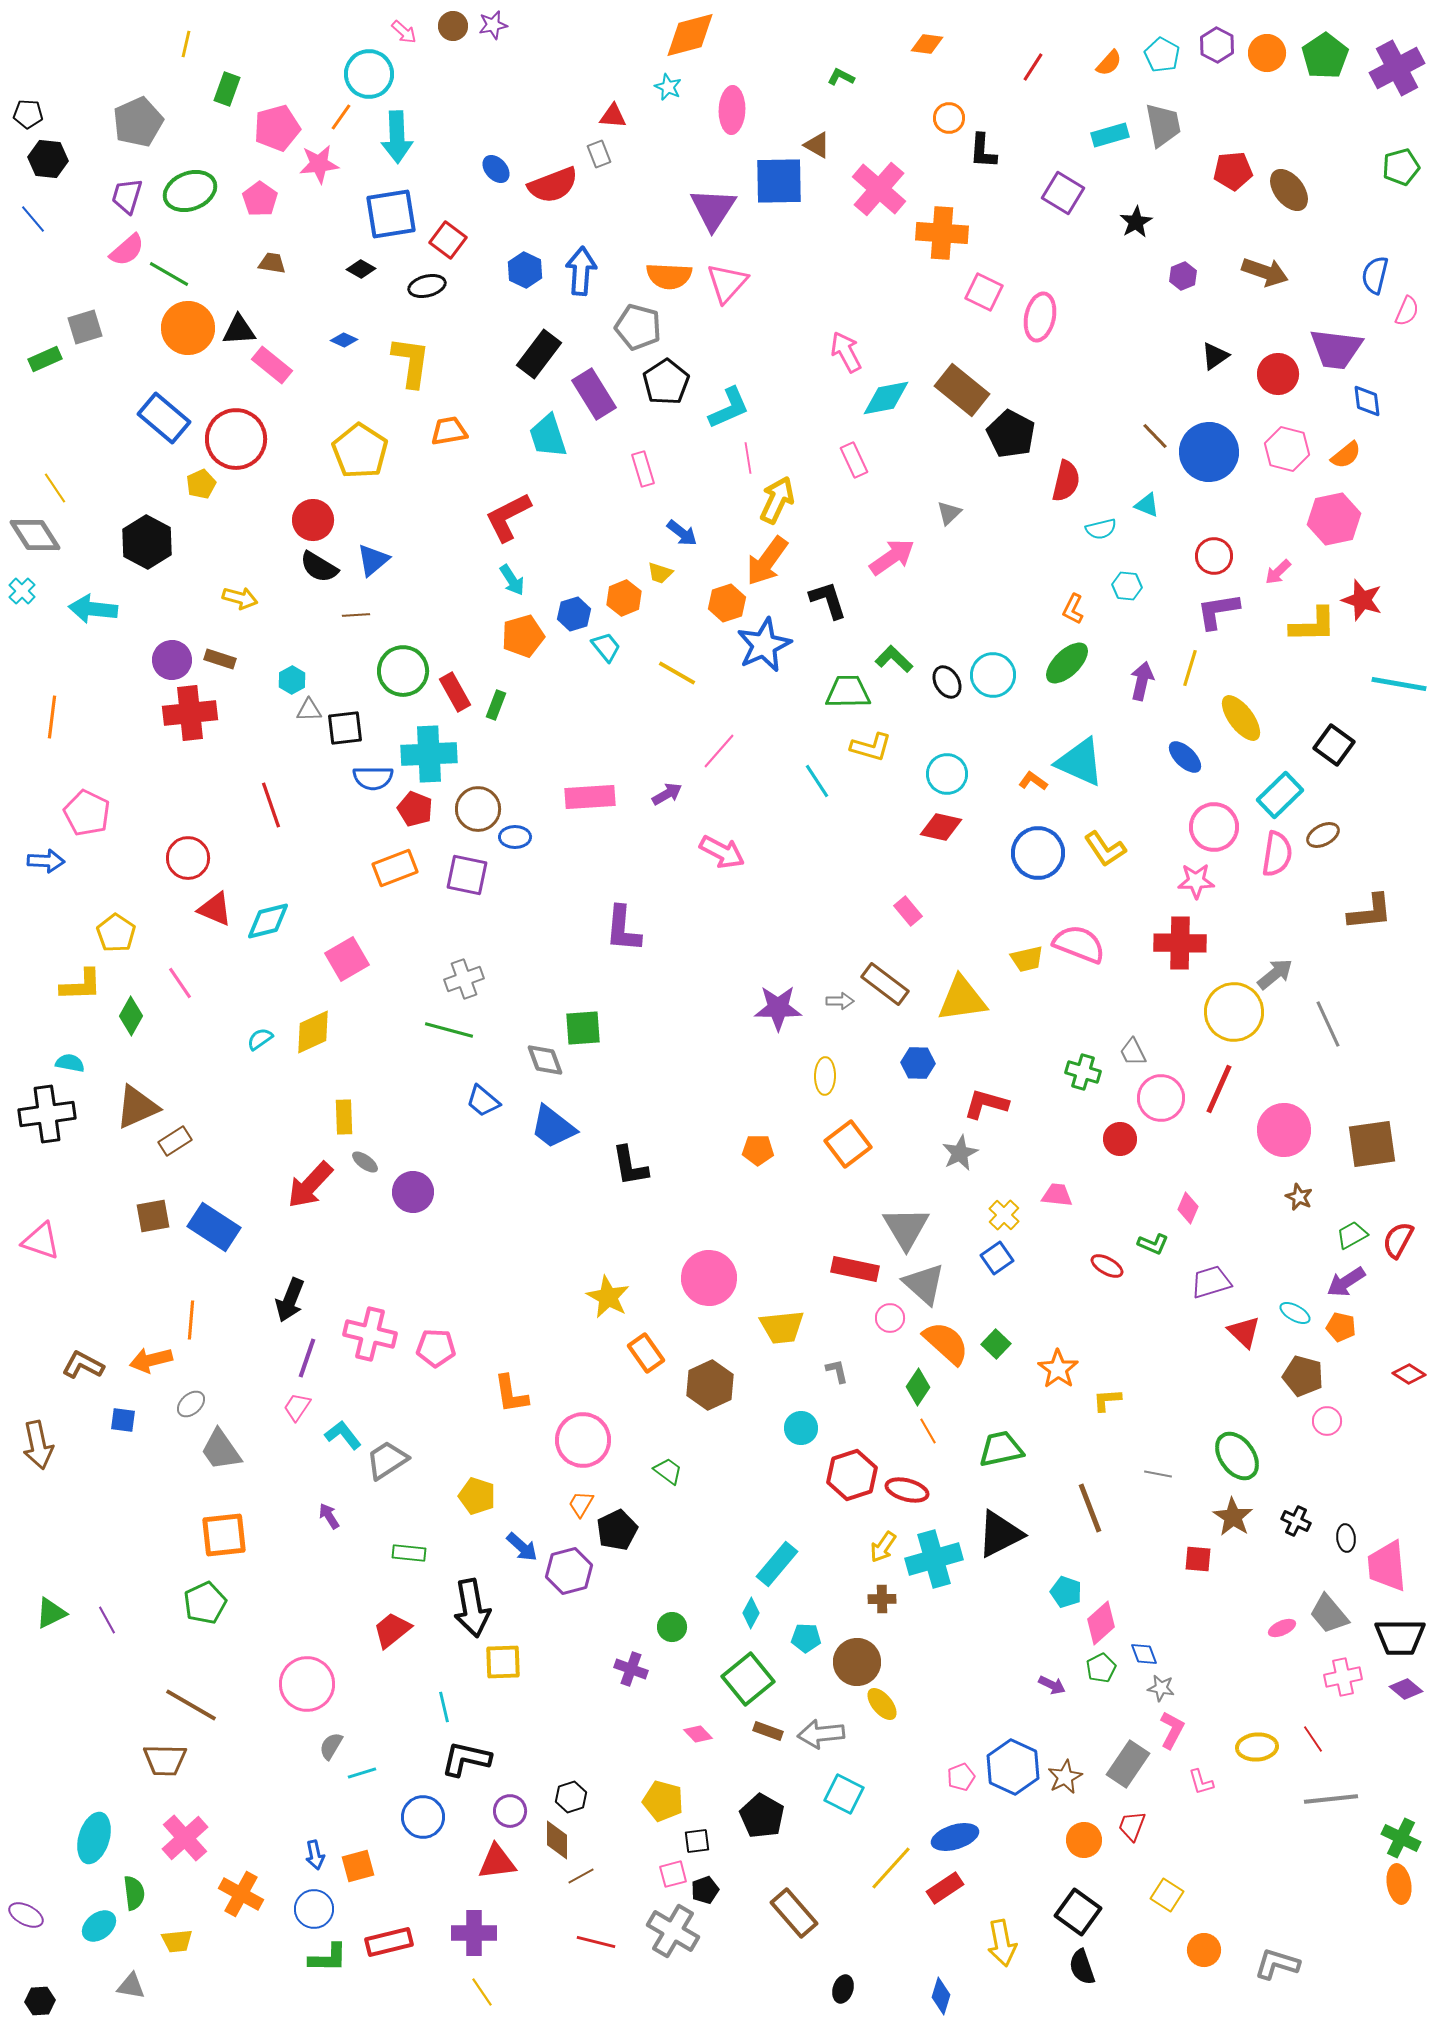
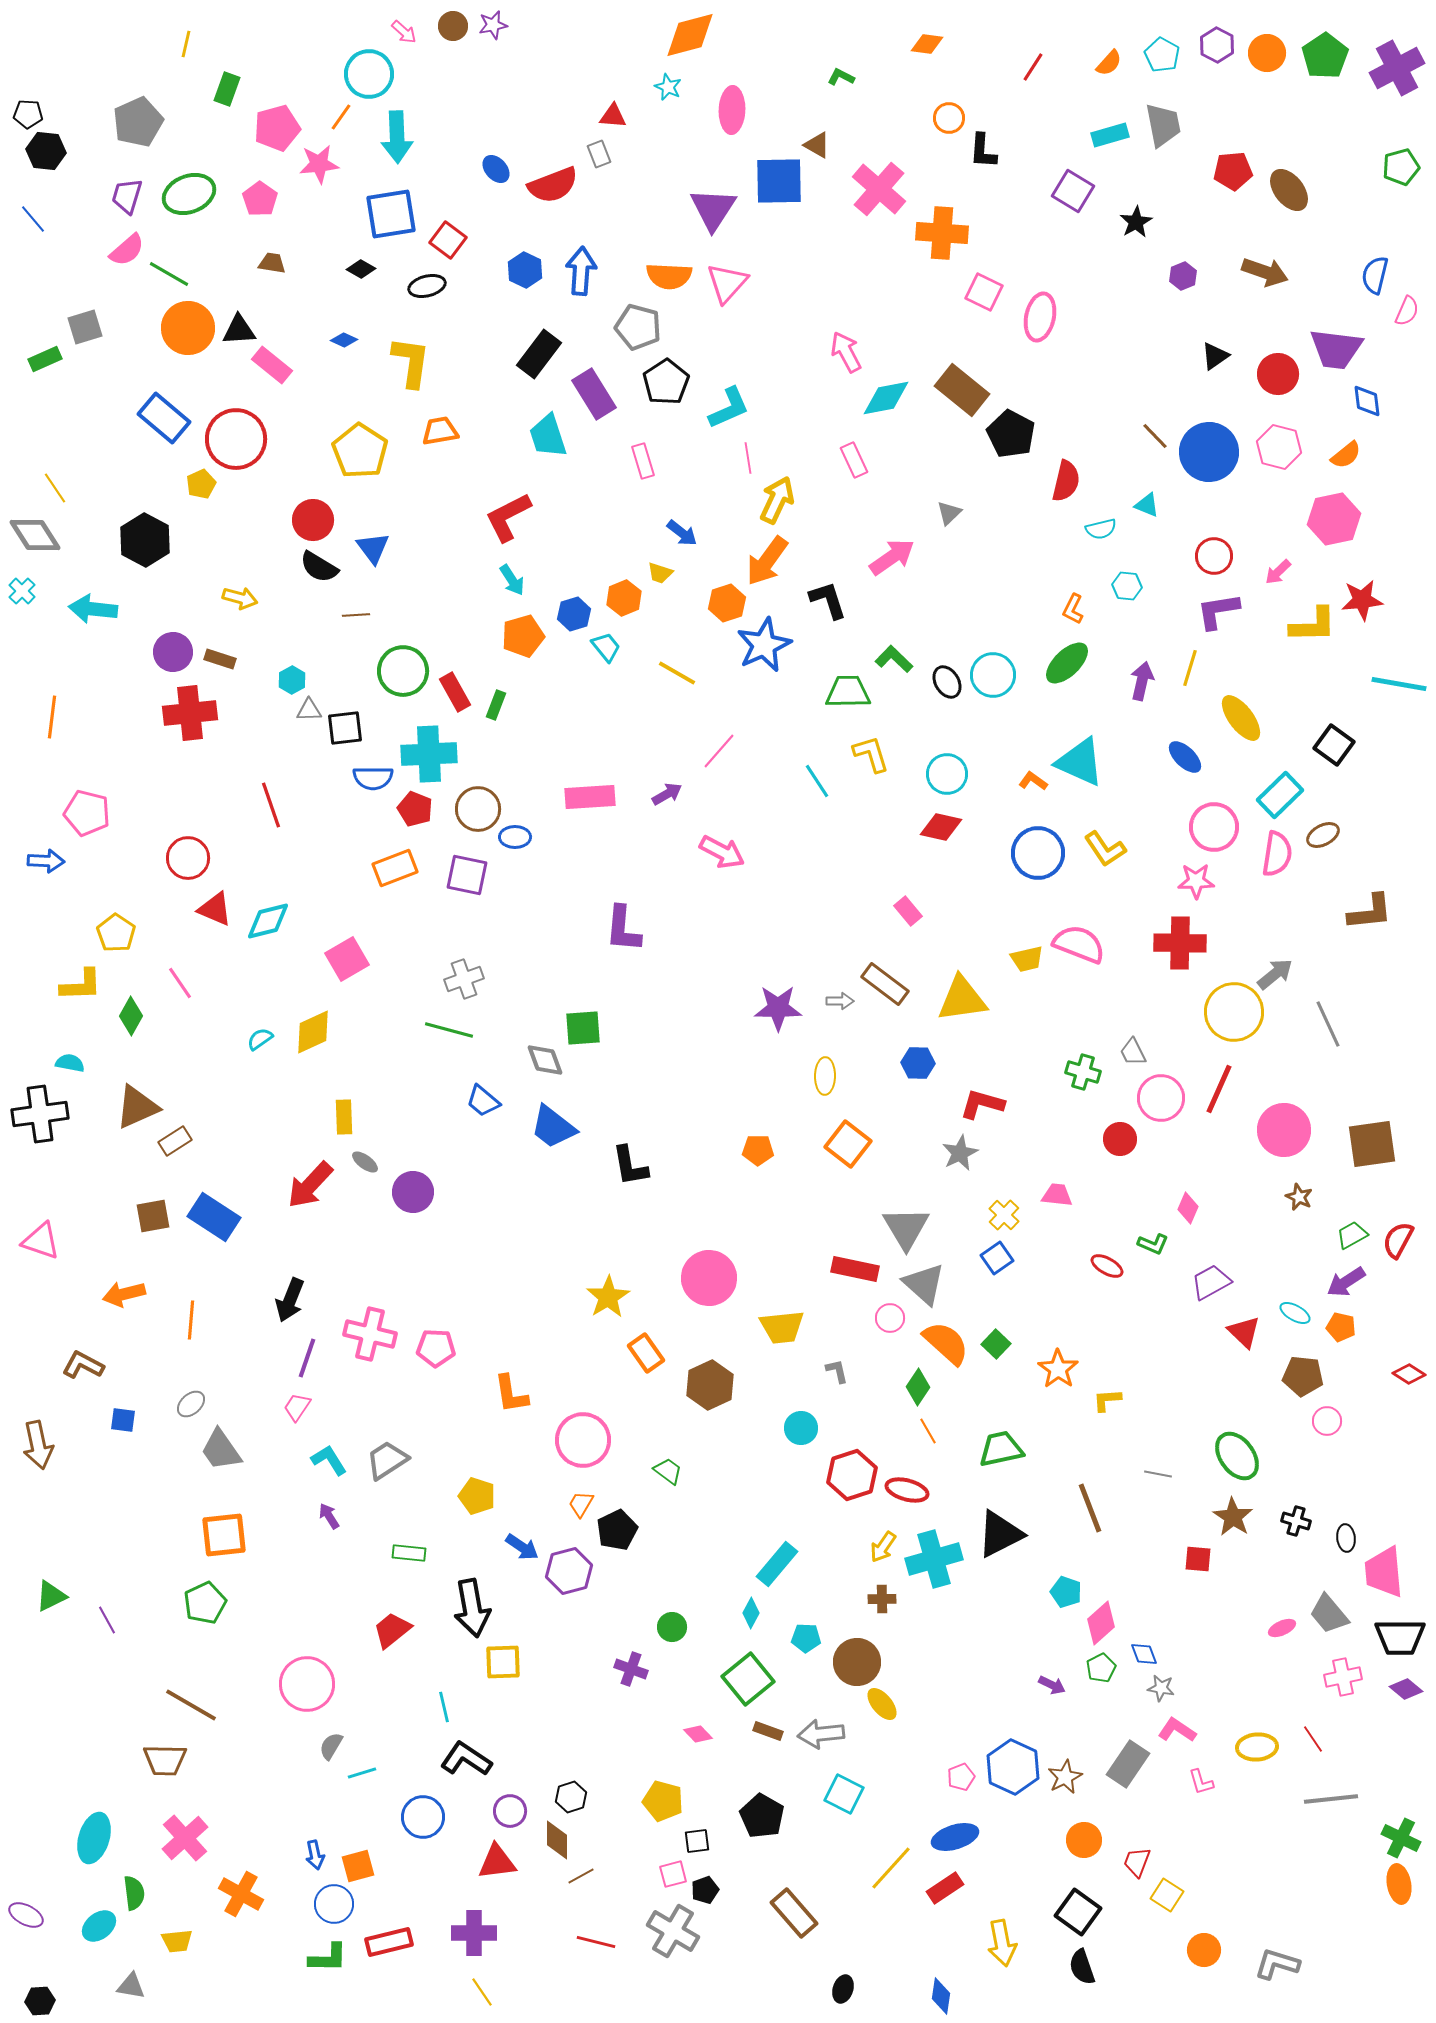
black hexagon at (48, 159): moved 2 px left, 8 px up
green ellipse at (190, 191): moved 1 px left, 3 px down
purple square at (1063, 193): moved 10 px right, 2 px up
orange trapezoid at (449, 431): moved 9 px left
pink hexagon at (1287, 449): moved 8 px left, 2 px up
pink rectangle at (643, 469): moved 8 px up
black hexagon at (147, 542): moved 2 px left, 2 px up
blue triangle at (373, 560): moved 12 px up; rotated 27 degrees counterclockwise
red star at (1362, 600): rotated 24 degrees counterclockwise
purple circle at (172, 660): moved 1 px right, 8 px up
yellow L-shape at (871, 747): moved 7 px down; rotated 123 degrees counterclockwise
pink pentagon at (87, 813): rotated 12 degrees counterclockwise
red L-shape at (986, 1104): moved 4 px left
black cross at (47, 1114): moved 7 px left
orange square at (848, 1144): rotated 15 degrees counterclockwise
blue rectangle at (214, 1227): moved 10 px up
purple trapezoid at (1211, 1282): rotated 12 degrees counterclockwise
yellow star at (608, 1297): rotated 12 degrees clockwise
orange arrow at (151, 1360): moved 27 px left, 66 px up
brown pentagon at (1303, 1376): rotated 9 degrees counterclockwise
cyan L-shape at (343, 1435): moved 14 px left, 25 px down; rotated 6 degrees clockwise
black cross at (1296, 1521): rotated 8 degrees counterclockwise
blue arrow at (522, 1547): rotated 8 degrees counterclockwise
pink trapezoid at (1387, 1566): moved 3 px left, 6 px down
green triangle at (51, 1613): moved 17 px up
pink L-shape at (1172, 1730): moved 5 px right; rotated 84 degrees counterclockwise
black L-shape at (466, 1759): rotated 21 degrees clockwise
red trapezoid at (1132, 1826): moved 5 px right, 36 px down
blue circle at (314, 1909): moved 20 px right, 5 px up
blue diamond at (941, 1996): rotated 9 degrees counterclockwise
